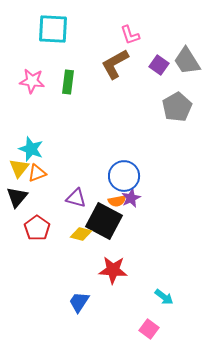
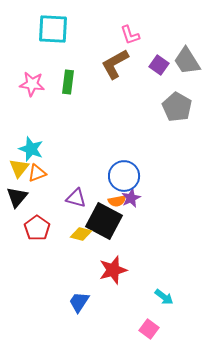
pink star: moved 3 px down
gray pentagon: rotated 12 degrees counterclockwise
red star: rotated 20 degrees counterclockwise
